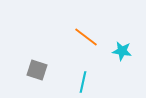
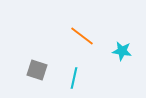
orange line: moved 4 px left, 1 px up
cyan line: moved 9 px left, 4 px up
